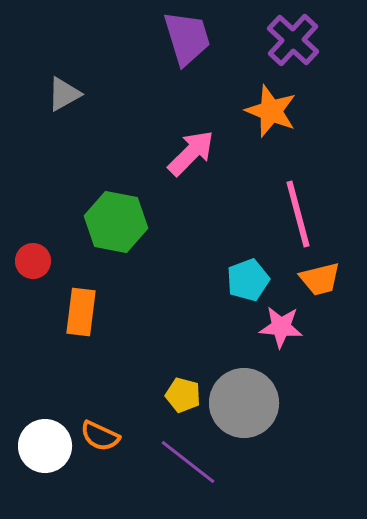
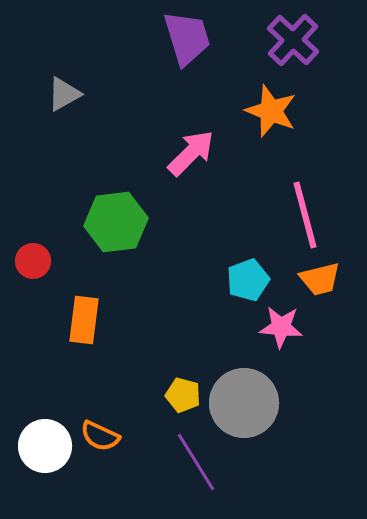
pink line: moved 7 px right, 1 px down
green hexagon: rotated 18 degrees counterclockwise
orange rectangle: moved 3 px right, 8 px down
purple line: moved 8 px right; rotated 20 degrees clockwise
